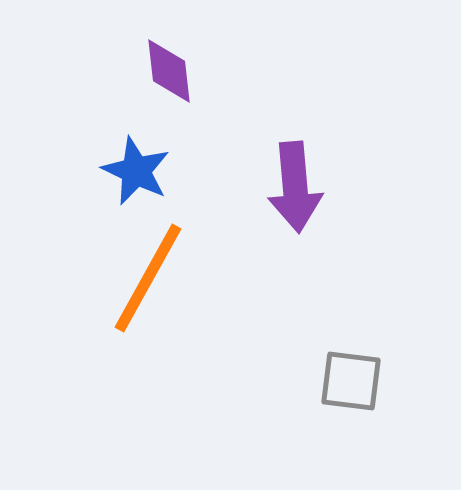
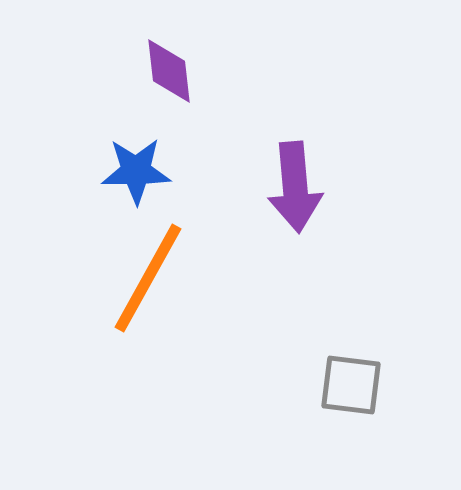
blue star: rotated 26 degrees counterclockwise
gray square: moved 4 px down
